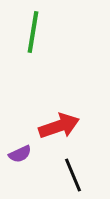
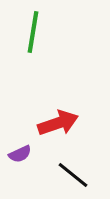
red arrow: moved 1 px left, 3 px up
black line: rotated 28 degrees counterclockwise
